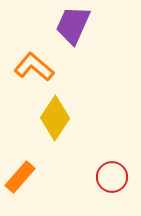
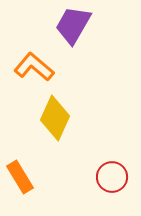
purple trapezoid: rotated 6 degrees clockwise
yellow diamond: rotated 9 degrees counterclockwise
orange rectangle: rotated 72 degrees counterclockwise
